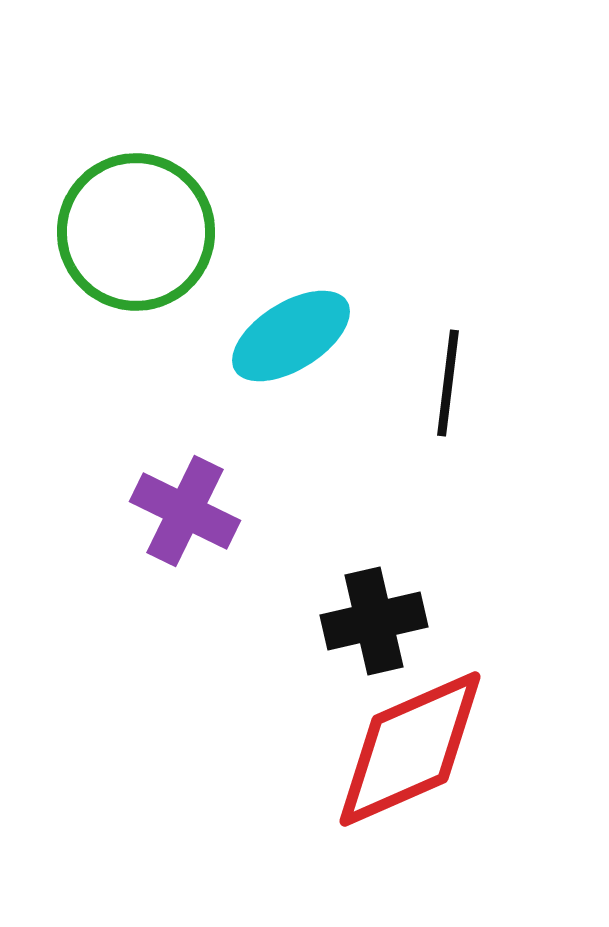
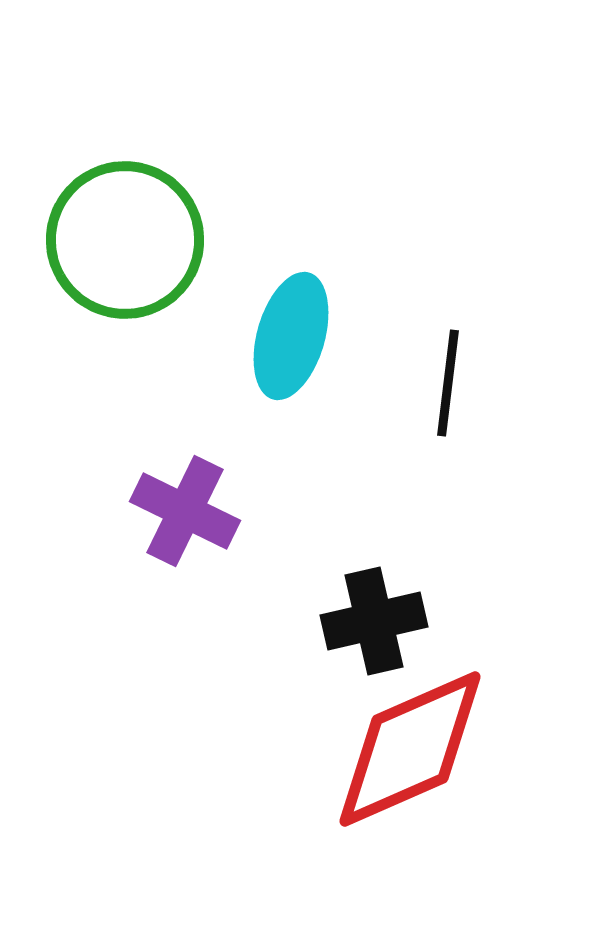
green circle: moved 11 px left, 8 px down
cyan ellipse: rotated 42 degrees counterclockwise
